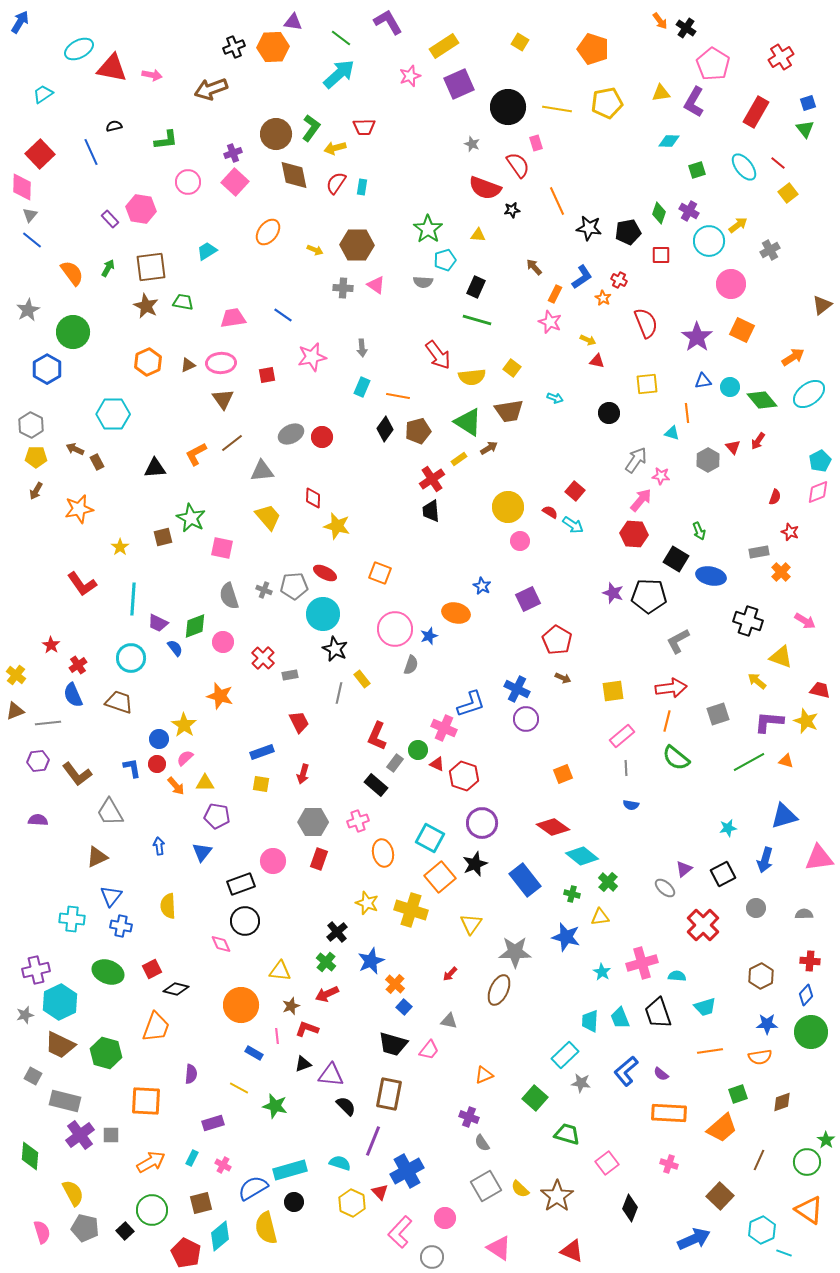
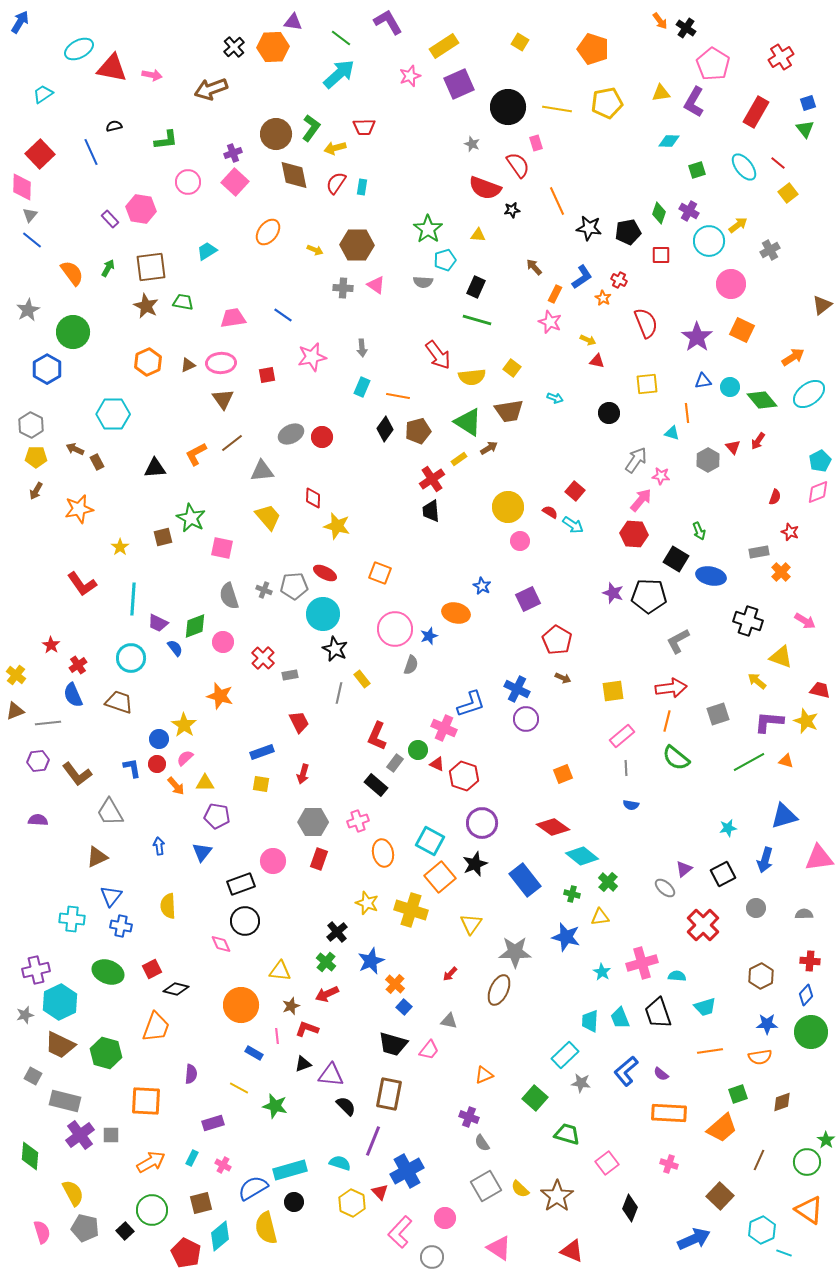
black cross at (234, 47): rotated 20 degrees counterclockwise
cyan square at (430, 838): moved 3 px down
